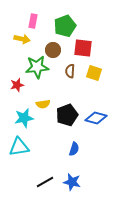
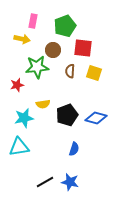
blue star: moved 2 px left
